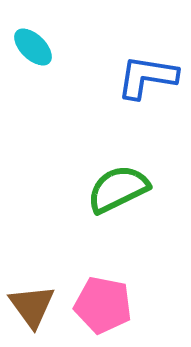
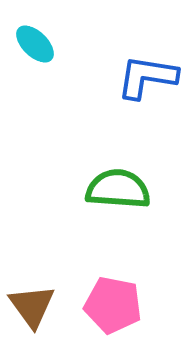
cyan ellipse: moved 2 px right, 3 px up
green semicircle: rotated 30 degrees clockwise
pink pentagon: moved 10 px right
